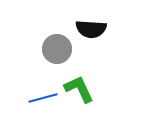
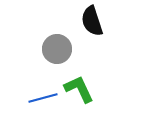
black semicircle: moved 1 px right, 8 px up; rotated 68 degrees clockwise
